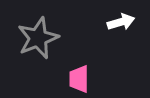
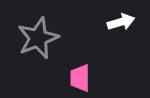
pink trapezoid: moved 1 px right, 1 px up
